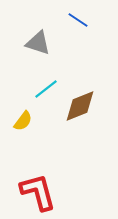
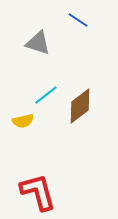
cyan line: moved 6 px down
brown diamond: rotated 15 degrees counterclockwise
yellow semicircle: rotated 40 degrees clockwise
